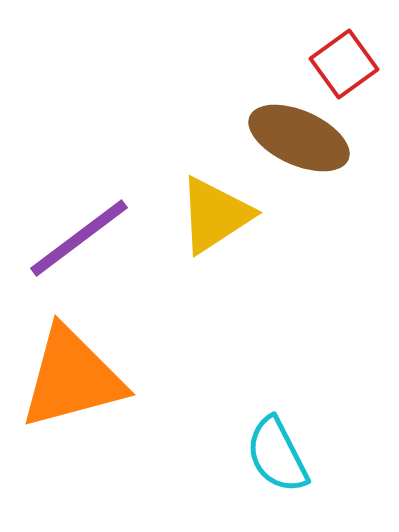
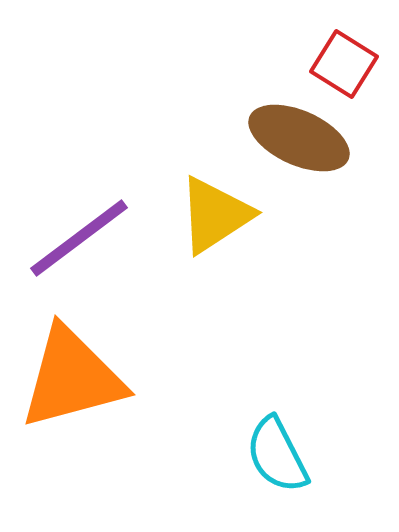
red square: rotated 22 degrees counterclockwise
